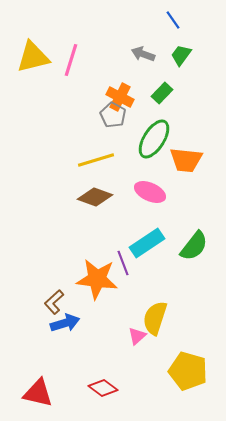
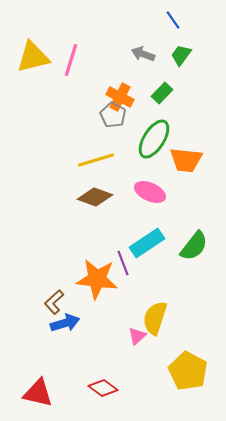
yellow pentagon: rotated 12 degrees clockwise
